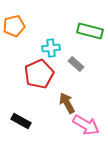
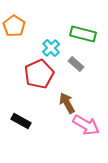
orange pentagon: rotated 25 degrees counterclockwise
green rectangle: moved 7 px left, 3 px down
cyan cross: rotated 36 degrees counterclockwise
